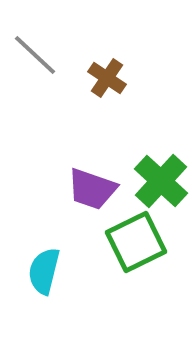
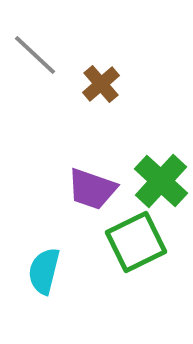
brown cross: moved 6 px left, 6 px down; rotated 15 degrees clockwise
